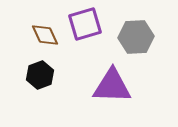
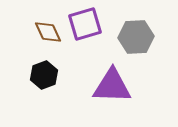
brown diamond: moved 3 px right, 3 px up
black hexagon: moved 4 px right
